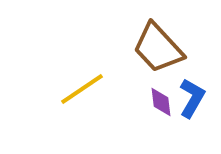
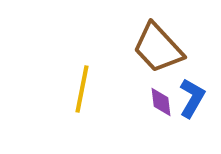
yellow line: rotated 45 degrees counterclockwise
